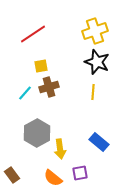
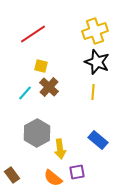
yellow square: rotated 24 degrees clockwise
brown cross: rotated 30 degrees counterclockwise
blue rectangle: moved 1 px left, 2 px up
purple square: moved 3 px left, 1 px up
